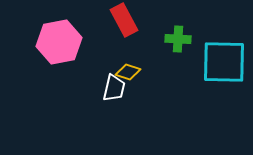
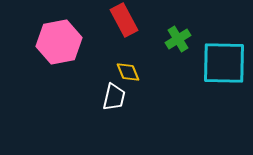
green cross: rotated 35 degrees counterclockwise
cyan square: moved 1 px down
yellow diamond: rotated 50 degrees clockwise
white trapezoid: moved 9 px down
